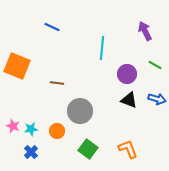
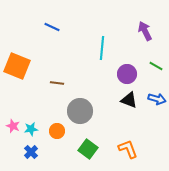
green line: moved 1 px right, 1 px down
